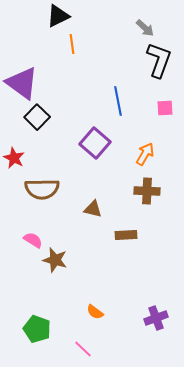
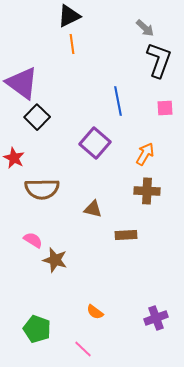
black triangle: moved 11 px right
